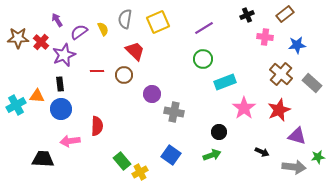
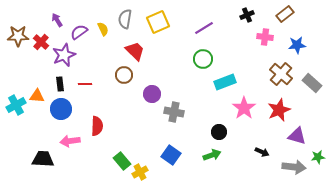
brown star: moved 2 px up
red line: moved 12 px left, 13 px down
